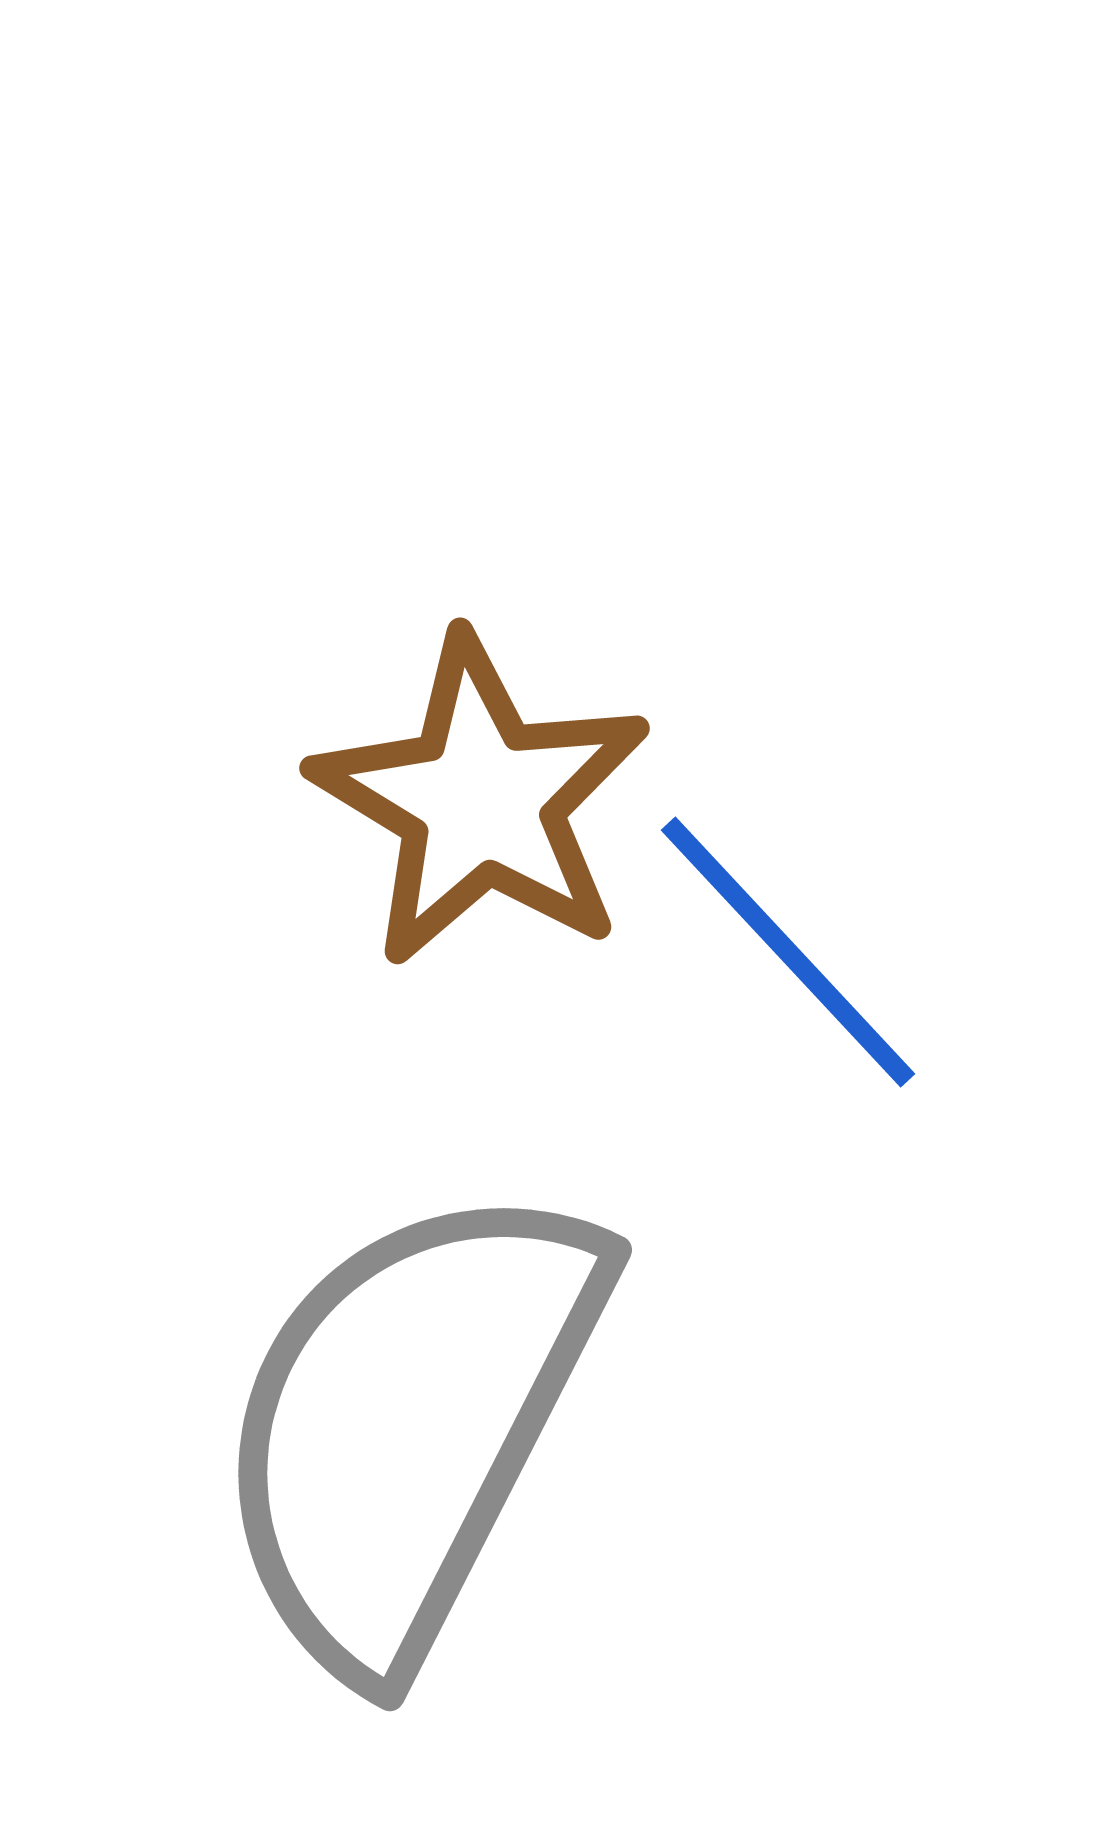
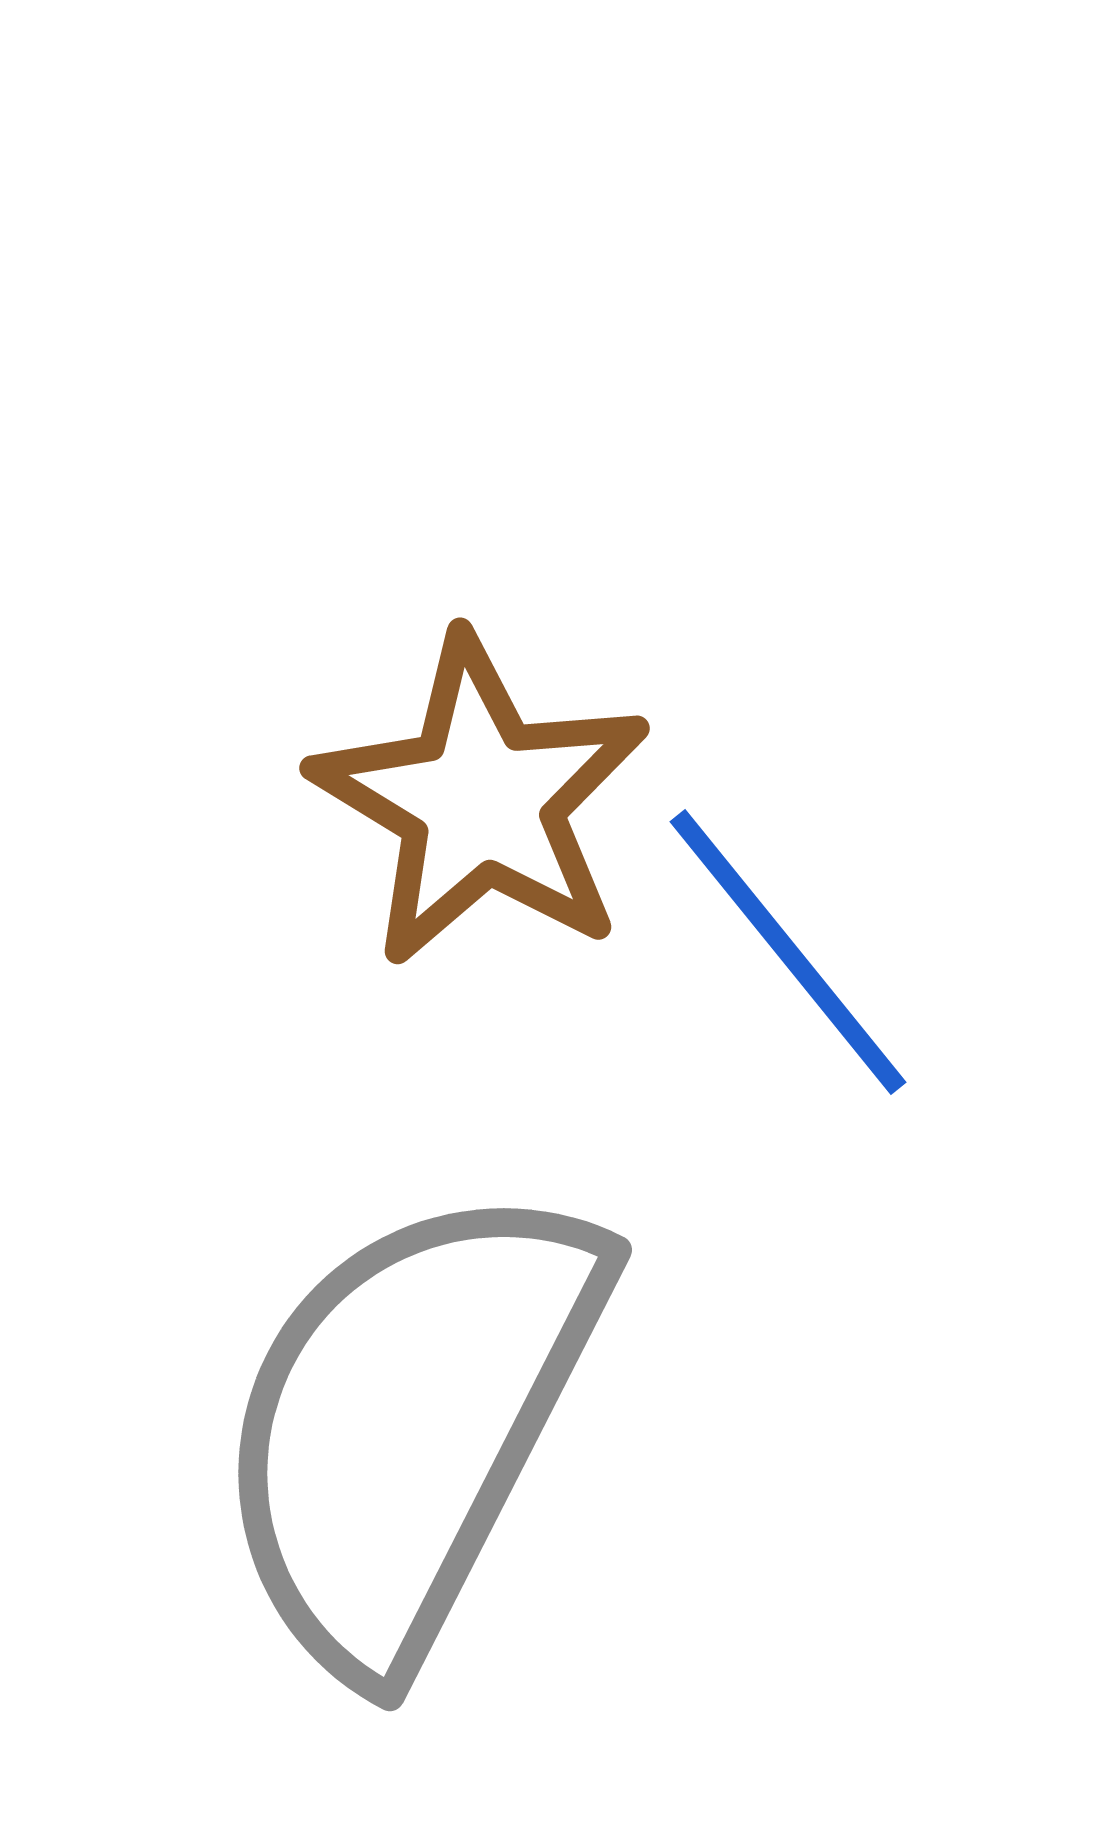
blue line: rotated 4 degrees clockwise
